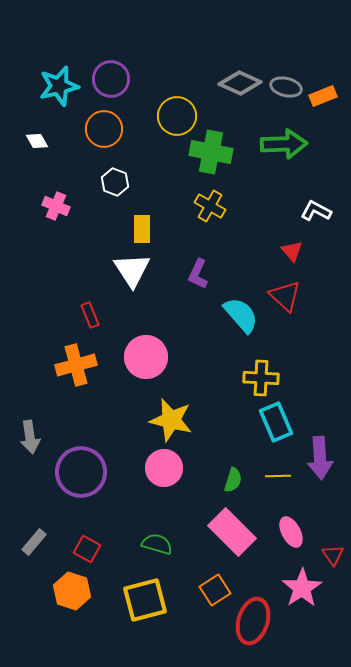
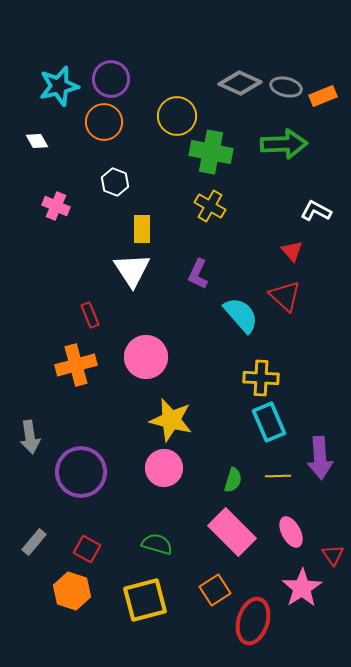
orange circle at (104, 129): moved 7 px up
cyan rectangle at (276, 422): moved 7 px left
